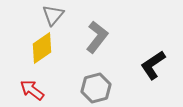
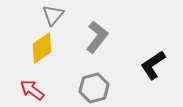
gray hexagon: moved 2 px left
